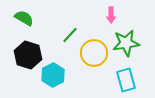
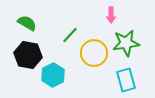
green semicircle: moved 3 px right, 5 px down
black hexagon: rotated 8 degrees counterclockwise
